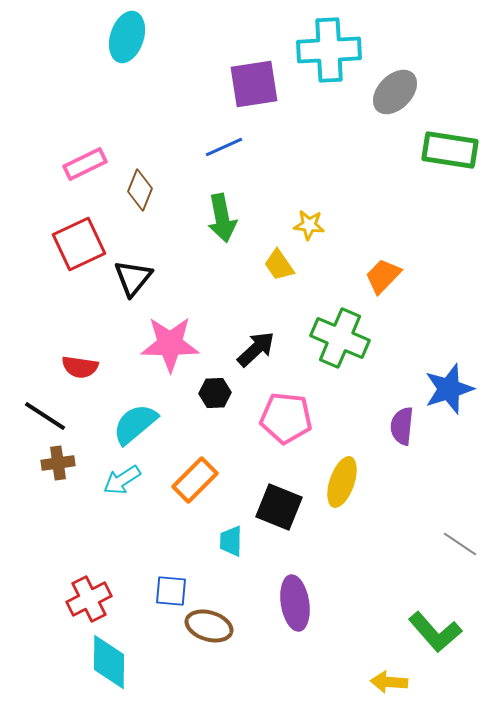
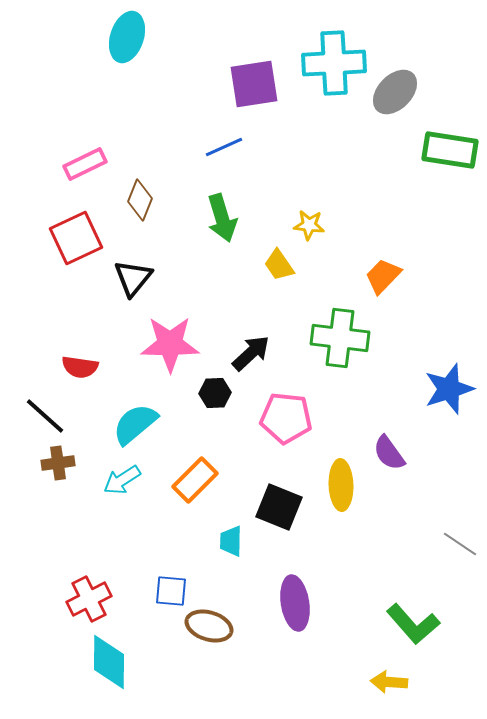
cyan cross: moved 5 px right, 13 px down
brown diamond: moved 10 px down
green arrow: rotated 6 degrees counterclockwise
red square: moved 3 px left, 6 px up
green cross: rotated 16 degrees counterclockwise
black arrow: moved 5 px left, 4 px down
black line: rotated 9 degrees clockwise
purple semicircle: moved 13 px left, 27 px down; rotated 42 degrees counterclockwise
yellow ellipse: moved 1 px left, 3 px down; rotated 21 degrees counterclockwise
green L-shape: moved 22 px left, 8 px up
